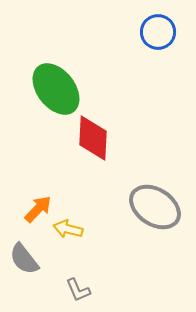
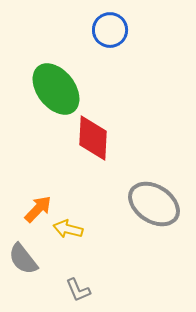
blue circle: moved 48 px left, 2 px up
gray ellipse: moved 1 px left, 3 px up
gray semicircle: moved 1 px left
